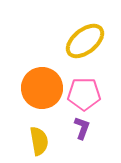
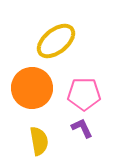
yellow ellipse: moved 29 px left
orange circle: moved 10 px left
purple L-shape: rotated 45 degrees counterclockwise
